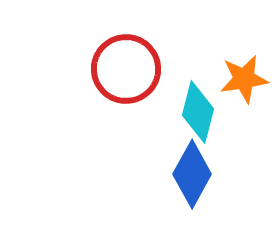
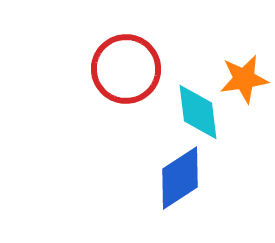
cyan diamond: rotated 22 degrees counterclockwise
blue diamond: moved 12 px left, 4 px down; rotated 28 degrees clockwise
